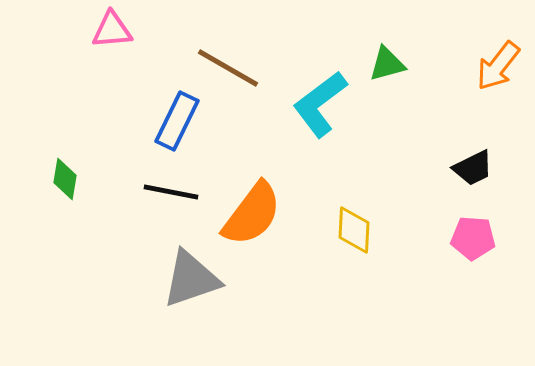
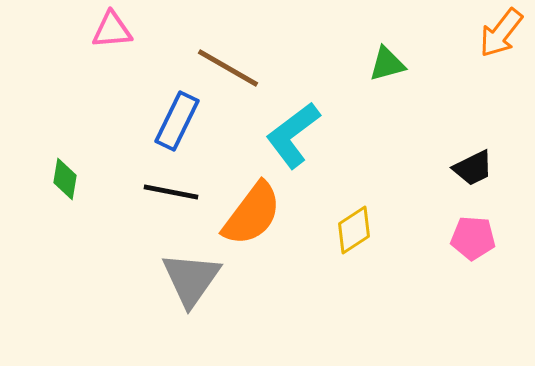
orange arrow: moved 3 px right, 33 px up
cyan L-shape: moved 27 px left, 31 px down
yellow diamond: rotated 54 degrees clockwise
gray triangle: rotated 36 degrees counterclockwise
